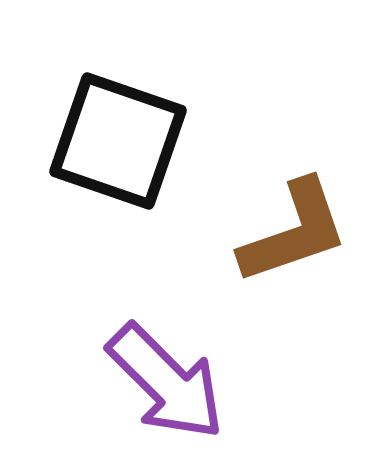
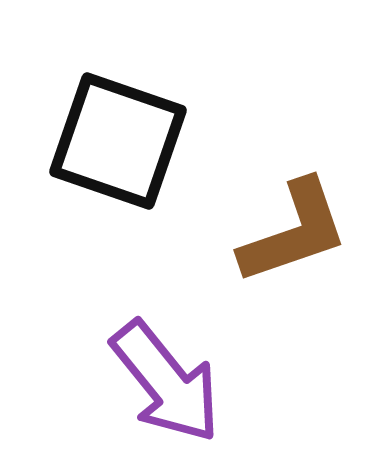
purple arrow: rotated 6 degrees clockwise
